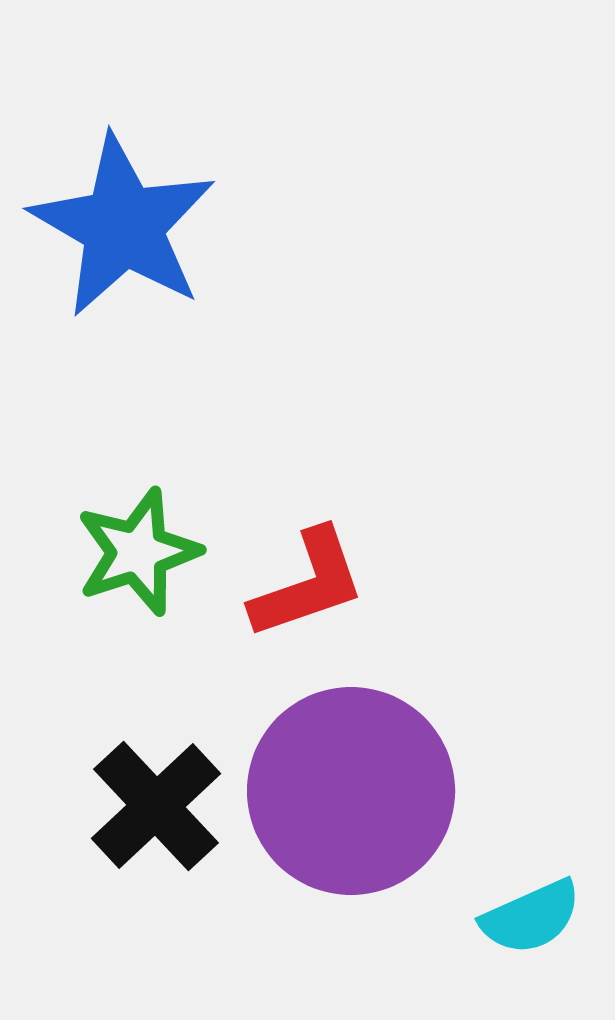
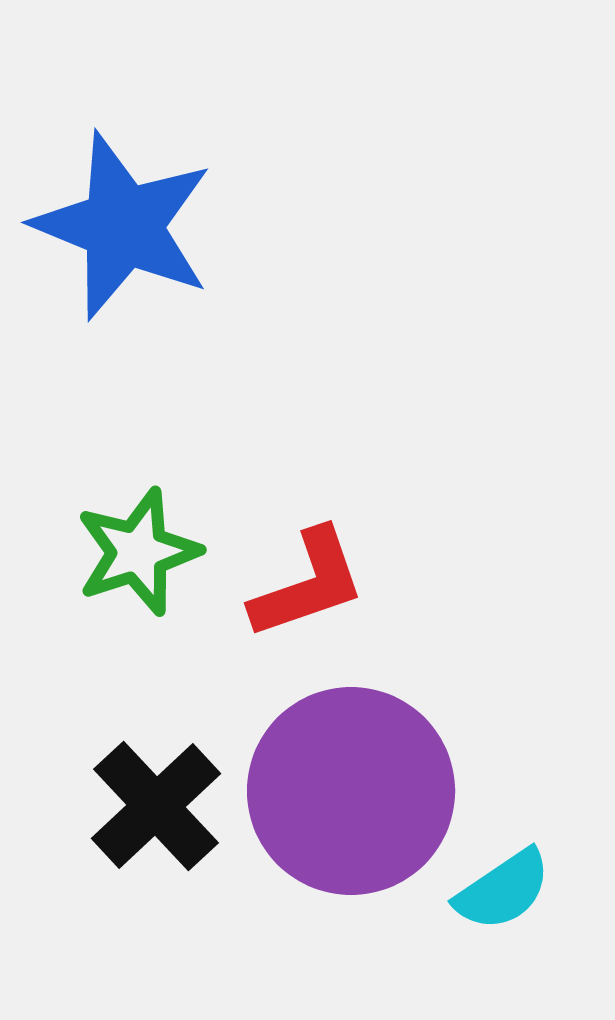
blue star: rotated 8 degrees counterclockwise
cyan semicircle: moved 28 px left, 27 px up; rotated 10 degrees counterclockwise
